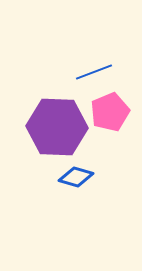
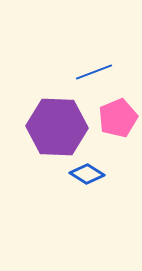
pink pentagon: moved 8 px right, 6 px down
blue diamond: moved 11 px right, 3 px up; rotated 16 degrees clockwise
